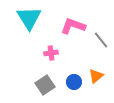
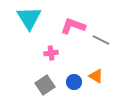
gray line: rotated 24 degrees counterclockwise
orange triangle: rotated 49 degrees counterclockwise
